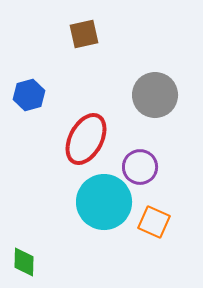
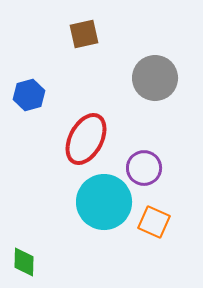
gray circle: moved 17 px up
purple circle: moved 4 px right, 1 px down
